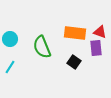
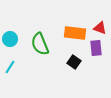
red triangle: moved 4 px up
green semicircle: moved 2 px left, 3 px up
